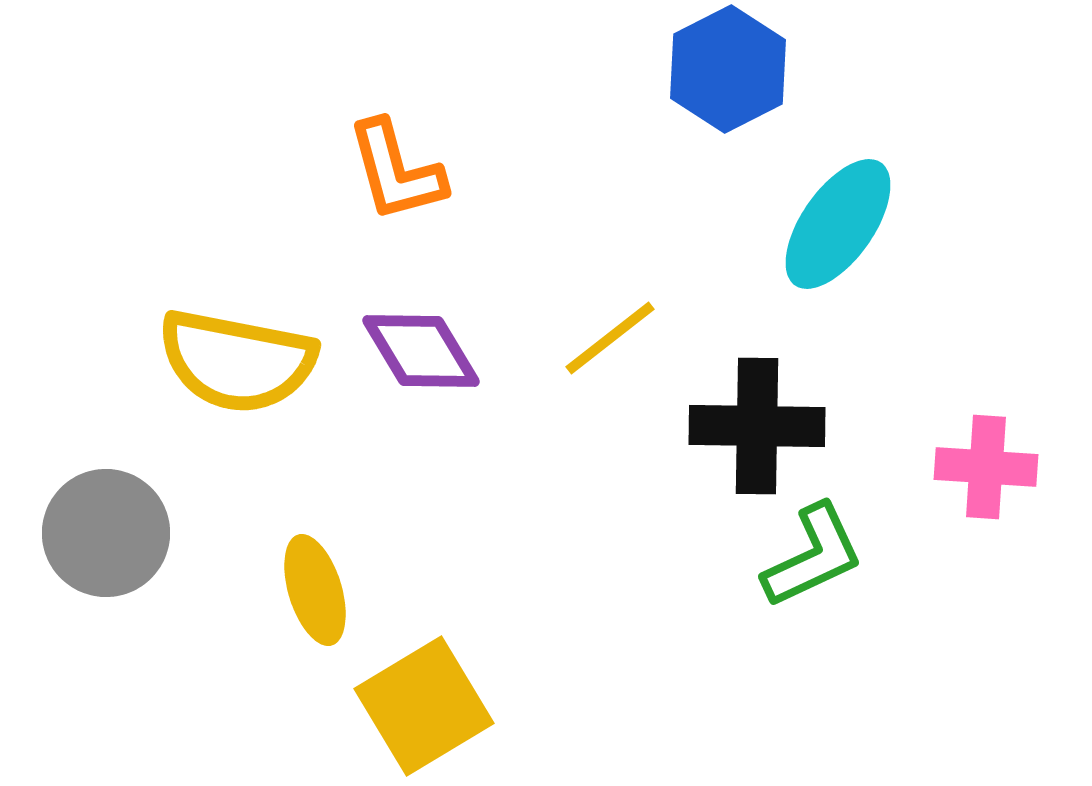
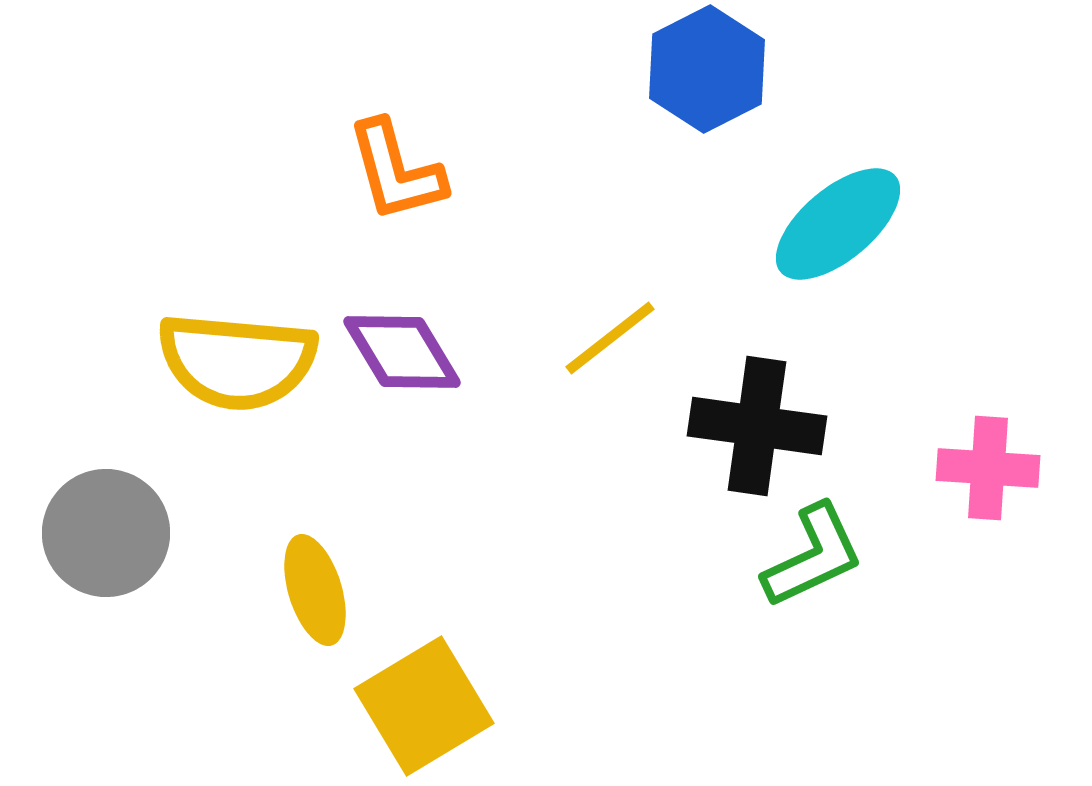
blue hexagon: moved 21 px left
cyan ellipse: rotated 15 degrees clockwise
purple diamond: moved 19 px left, 1 px down
yellow semicircle: rotated 6 degrees counterclockwise
black cross: rotated 7 degrees clockwise
pink cross: moved 2 px right, 1 px down
